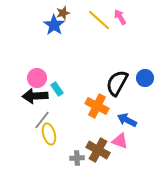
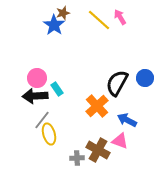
orange cross: rotated 20 degrees clockwise
